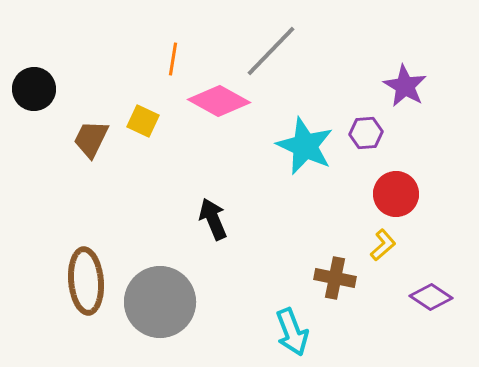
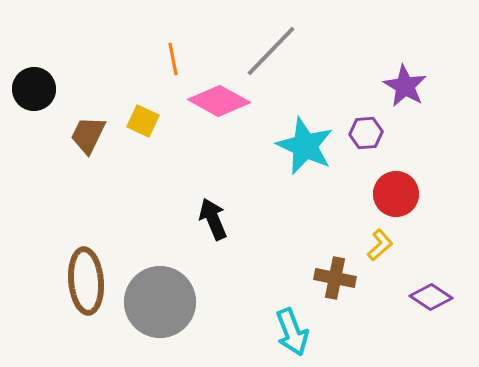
orange line: rotated 20 degrees counterclockwise
brown trapezoid: moved 3 px left, 4 px up
yellow L-shape: moved 3 px left
